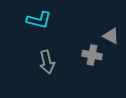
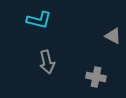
gray triangle: moved 2 px right
gray cross: moved 4 px right, 22 px down
